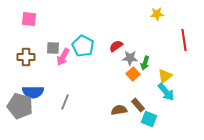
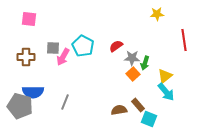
gray star: moved 2 px right
